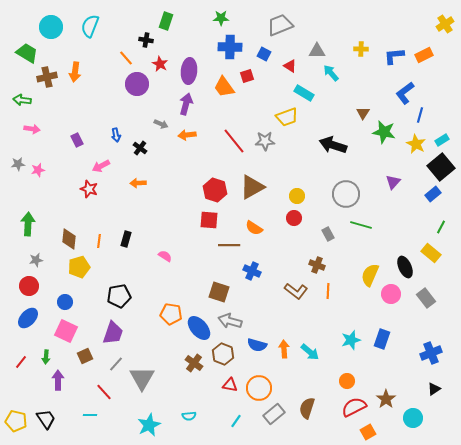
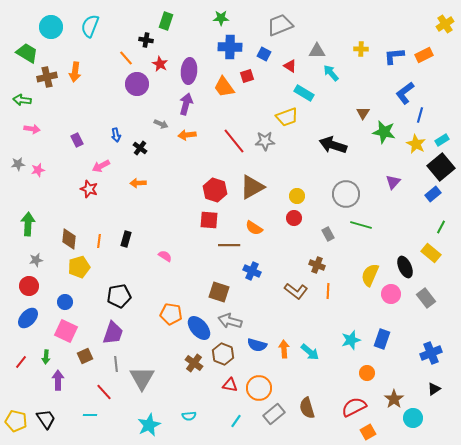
gray line at (116, 364): rotated 49 degrees counterclockwise
orange circle at (347, 381): moved 20 px right, 8 px up
brown star at (386, 399): moved 8 px right
brown semicircle at (307, 408): rotated 35 degrees counterclockwise
